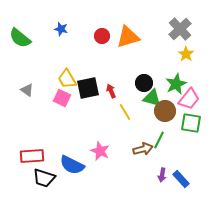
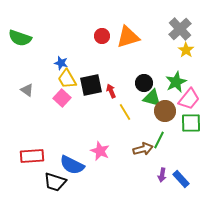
blue star: moved 34 px down
green semicircle: rotated 20 degrees counterclockwise
yellow star: moved 4 px up
green star: moved 2 px up
black square: moved 3 px right, 3 px up
pink square: rotated 18 degrees clockwise
green square: rotated 10 degrees counterclockwise
black trapezoid: moved 11 px right, 4 px down
